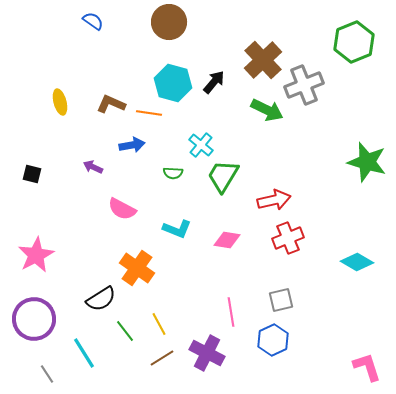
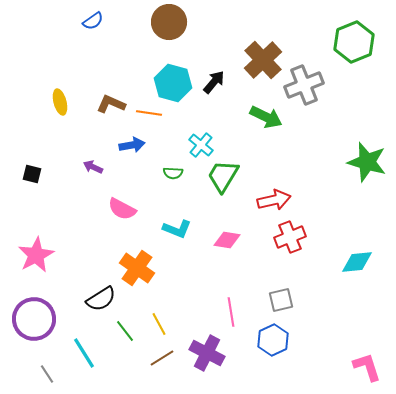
blue semicircle: rotated 110 degrees clockwise
green arrow: moved 1 px left, 7 px down
red cross: moved 2 px right, 1 px up
cyan diamond: rotated 36 degrees counterclockwise
